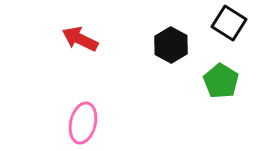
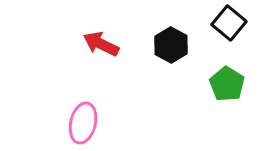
black square: rotated 8 degrees clockwise
red arrow: moved 21 px right, 5 px down
green pentagon: moved 6 px right, 3 px down
